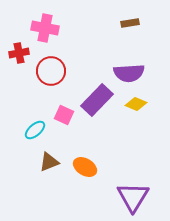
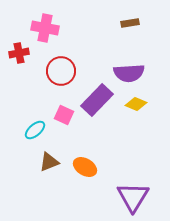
red circle: moved 10 px right
